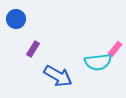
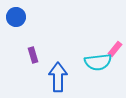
blue circle: moved 2 px up
purple rectangle: moved 6 px down; rotated 49 degrees counterclockwise
blue arrow: moved 1 px down; rotated 120 degrees counterclockwise
